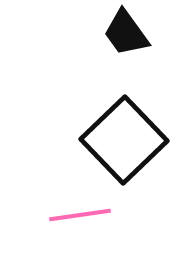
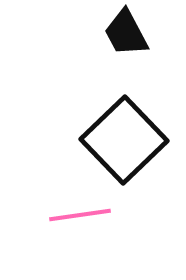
black trapezoid: rotated 8 degrees clockwise
